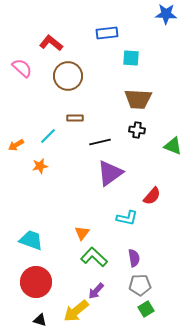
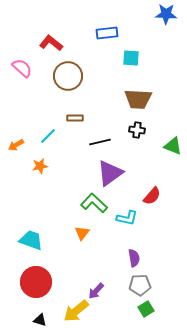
green L-shape: moved 54 px up
